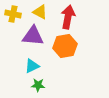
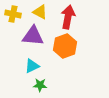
orange hexagon: rotated 10 degrees counterclockwise
green star: moved 2 px right
